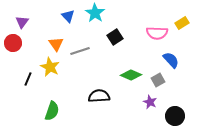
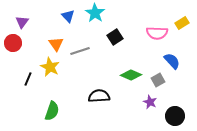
blue semicircle: moved 1 px right, 1 px down
